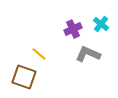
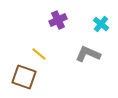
purple cross: moved 15 px left, 9 px up
